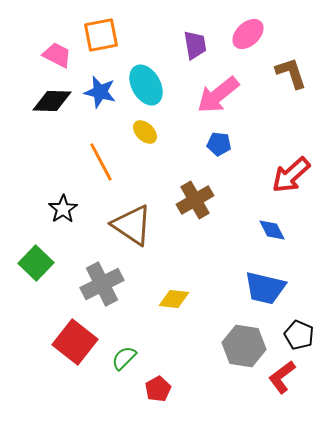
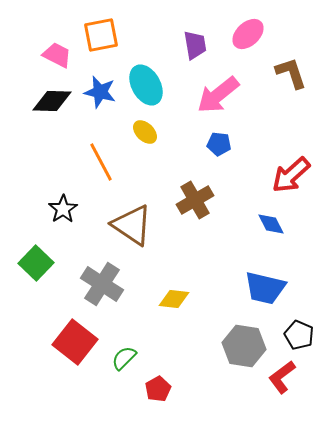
blue diamond: moved 1 px left, 6 px up
gray cross: rotated 30 degrees counterclockwise
